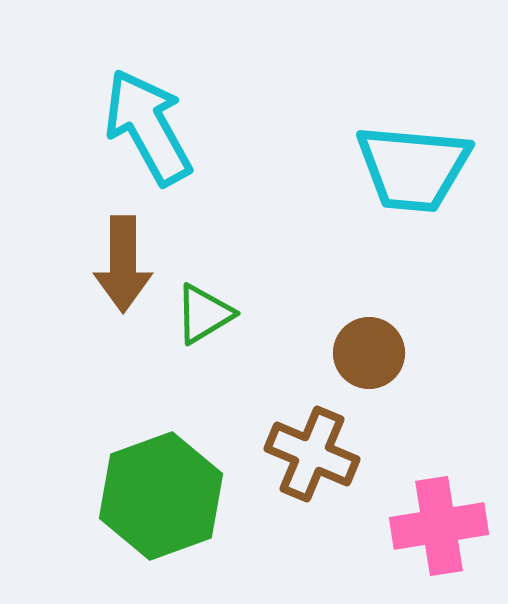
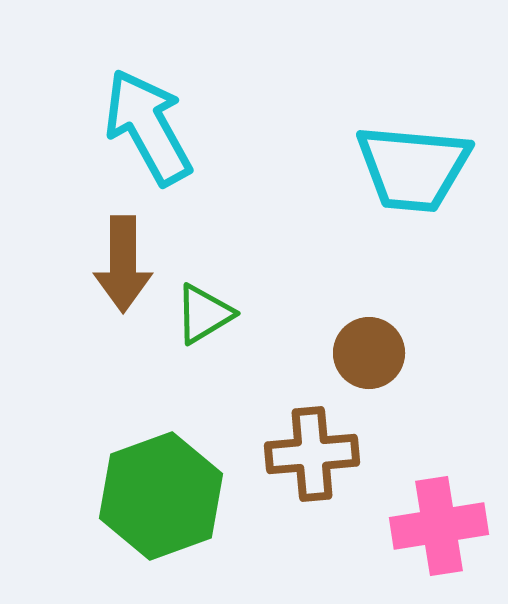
brown cross: rotated 28 degrees counterclockwise
